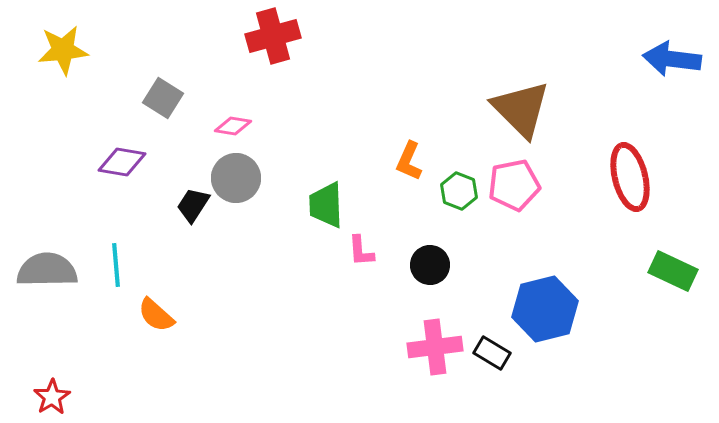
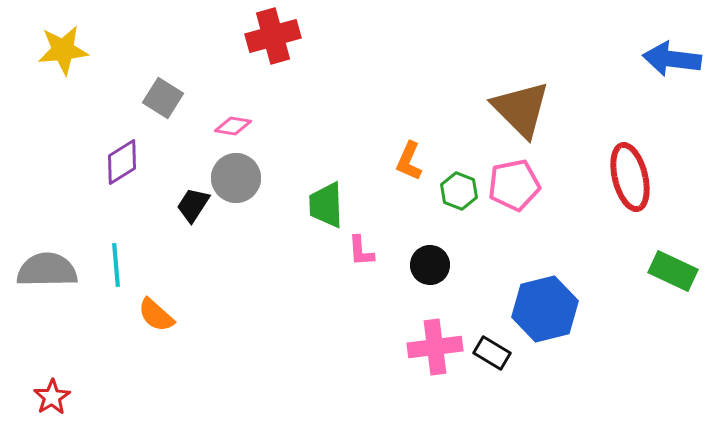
purple diamond: rotated 42 degrees counterclockwise
